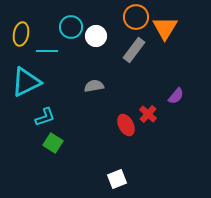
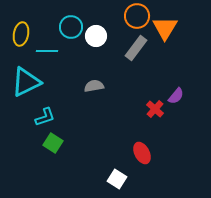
orange circle: moved 1 px right, 1 px up
gray rectangle: moved 2 px right, 2 px up
red cross: moved 7 px right, 5 px up
red ellipse: moved 16 px right, 28 px down
white square: rotated 36 degrees counterclockwise
